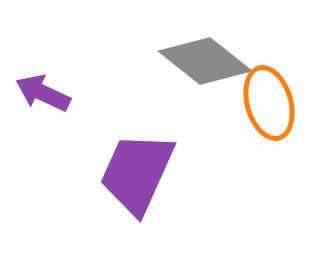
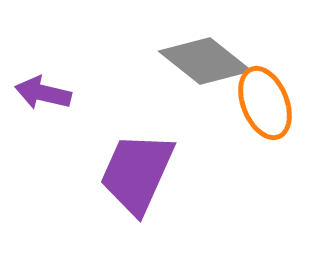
purple arrow: rotated 12 degrees counterclockwise
orange ellipse: moved 4 px left; rotated 6 degrees counterclockwise
